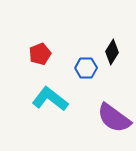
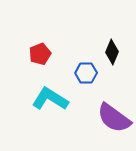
black diamond: rotated 10 degrees counterclockwise
blue hexagon: moved 5 px down
cyan L-shape: rotated 6 degrees counterclockwise
